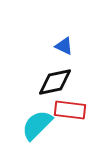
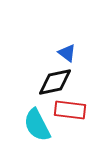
blue triangle: moved 3 px right, 7 px down; rotated 12 degrees clockwise
cyan semicircle: rotated 72 degrees counterclockwise
